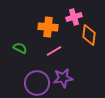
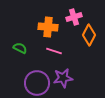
orange diamond: rotated 20 degrees clockwise
pink line: rotated 49 degrees clockwise
